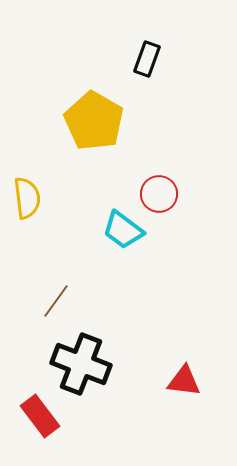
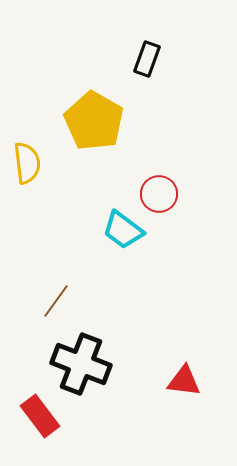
yellow semicircle: moved 35 px up
